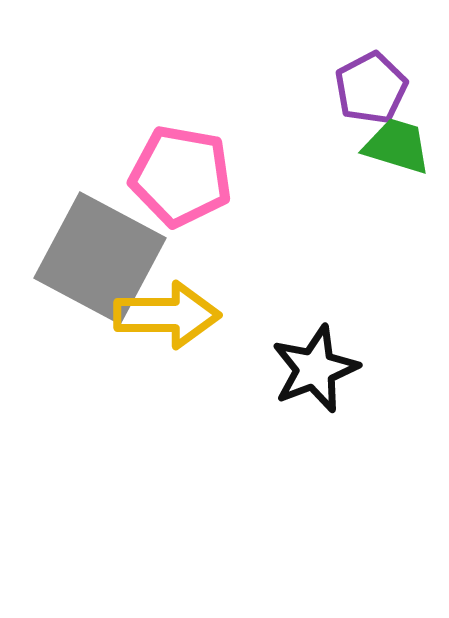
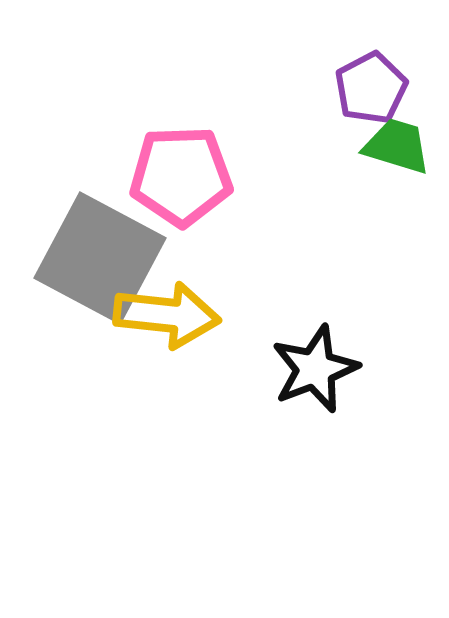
pink pentagon: rotated 12 degrees counterclockwise
yellow arrow: rotated 6 degrees clockwise
